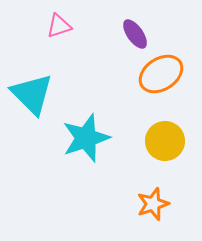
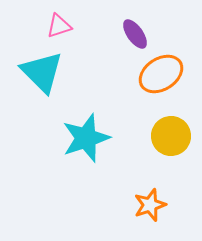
cyan triangle: moved 10 px right, 22 px up
yellow circle: moved 6 px right, 5 px up
orange star: moved 3 px left, 1 px down
